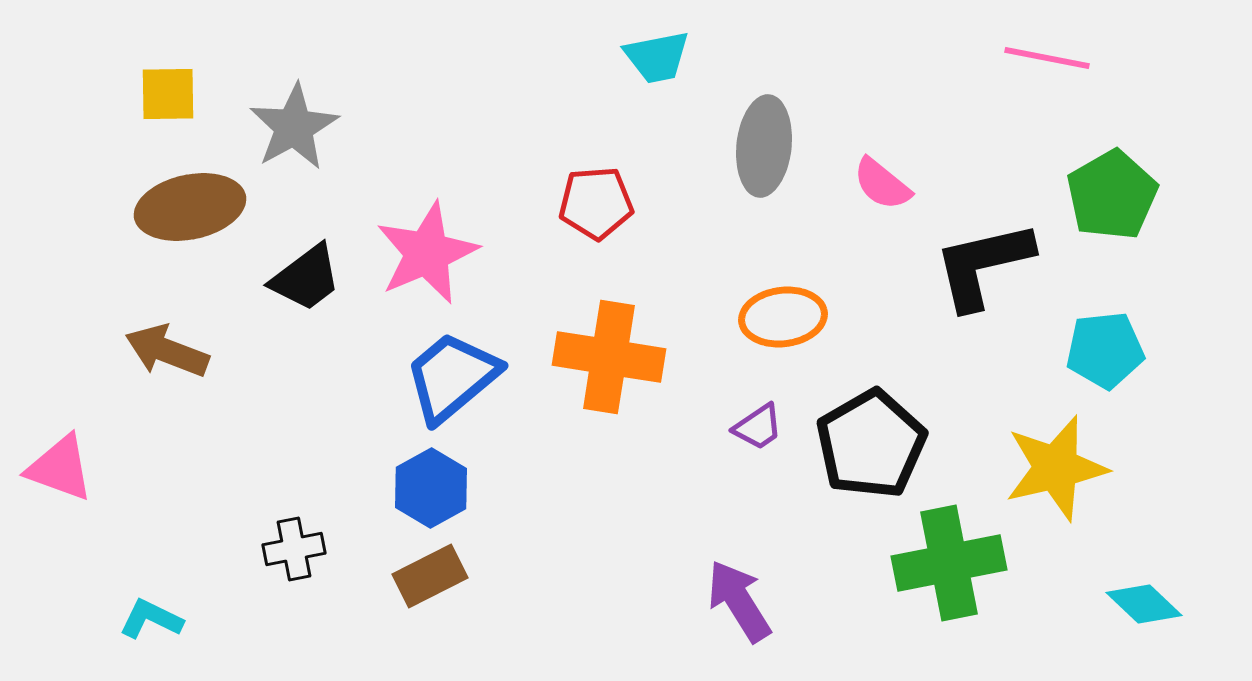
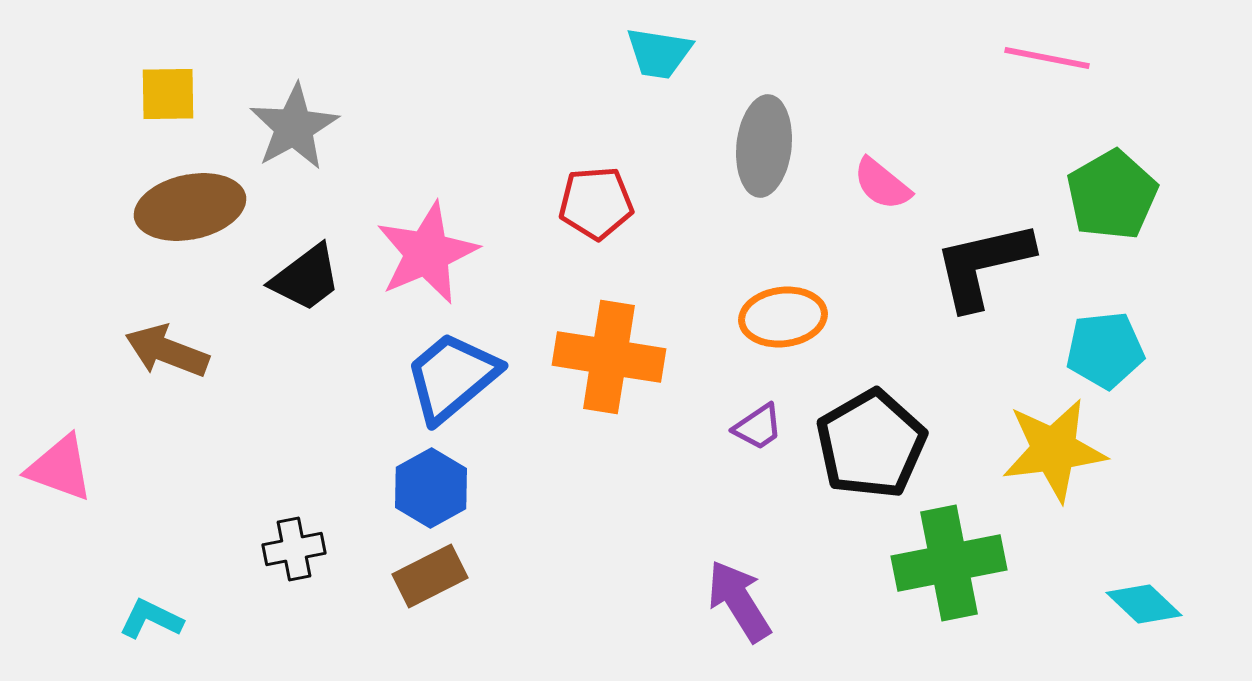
cyan trapezoid: moved 2 px right, 4 px up; rotated 20 degrees clockwise
yellow star: moved 2 px left, 18 px up; rotated 6 degrees clockwise
